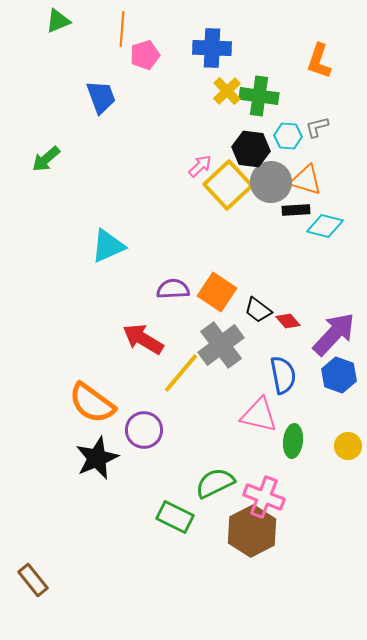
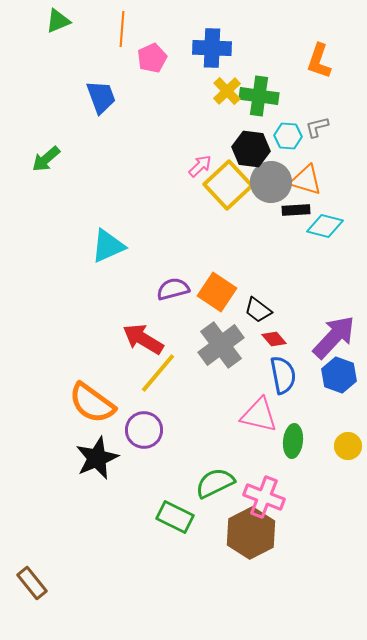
pink pentagon: moved 7 px right, 3 px down; rotated 8 degrees counterclockwise
purple semicircle: rotated 12 degrees counterclockwise
red diamond: moved 14 px left, 18 px down
purple arrow: moved 3 px down
yellow line: moved 23 px left
brown hexagon: moved 1 px left, 2 px down
brown rectangle: moved 1 px left, 3 px down
